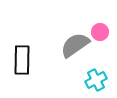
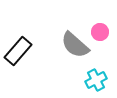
gray semicircle: rotated 104 degrees counterclockwise
black rectangle: moved 4 px left, 9 px up; rotated 40 degrees clockwise
